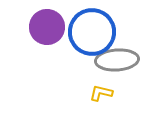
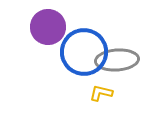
purple circle: moved 1 px right
blue circle: moved 8 px left, 20 px down
